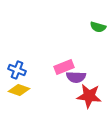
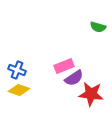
pink rectangle: moved 1 px up
purple semicircle: moved 2 px left, 1 px down; rotated 36 degrees counterclockwise
red star: moved 2 px right, 2 px up
